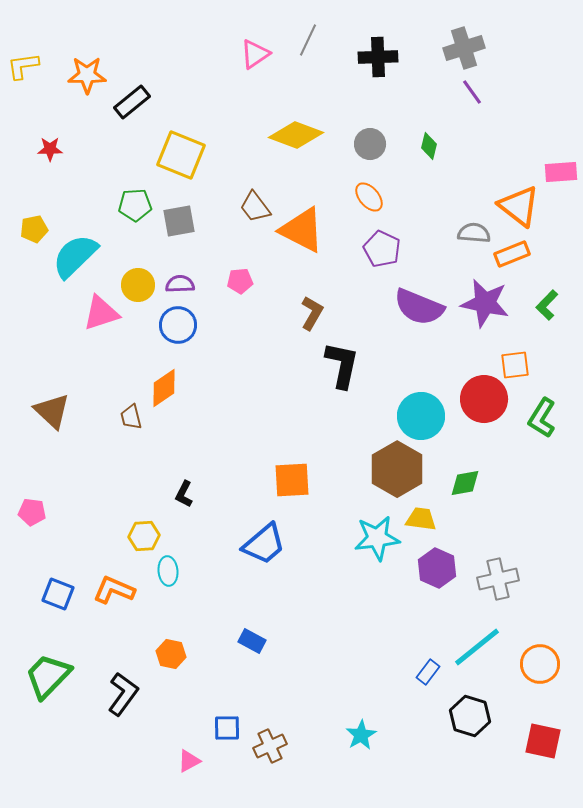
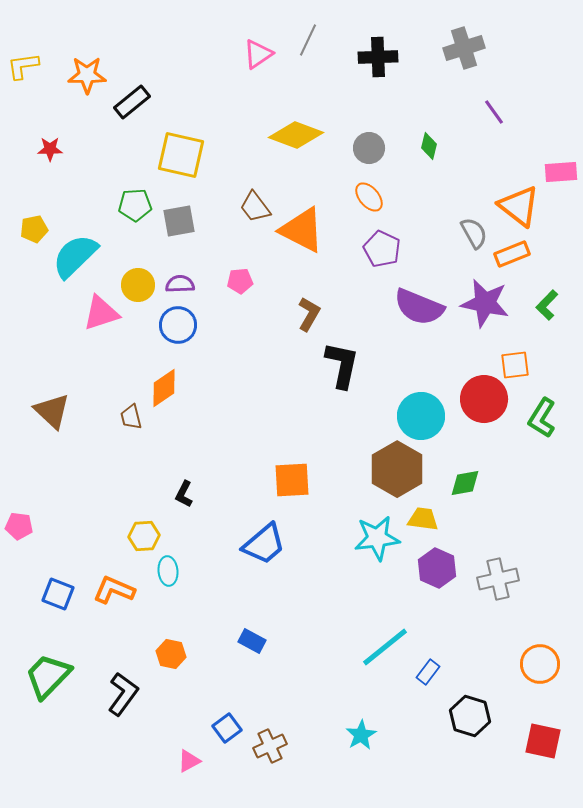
pink triangle at (255, 54): moved 3 px right
purple line at (472, 92): moved 22 px right, 20 px down
gray circle at (370, 144): moved 1 px left, 4 px down
yellow square at (181, 155): rotated 9 degrees counterclockwise
gray semicircle at (474, 233): rotated 56 degrees clockwise
brown L-shape at (312, 313): moved 3 px left, 1 px down
pink pentagon at (32, 512): moved 13 px left, 14 px down
yellow trapezoid at (421, 519): moved 2 px right
cyan line at (477, 647): moved 92 px left
blue square at (227, 728): rotated 36 degrees counterclockwise
